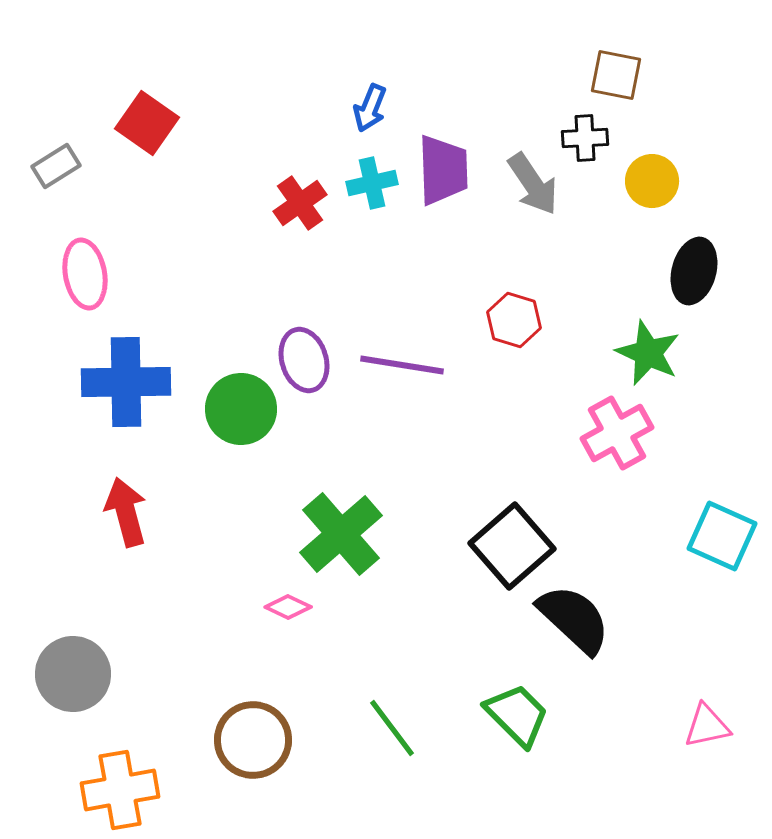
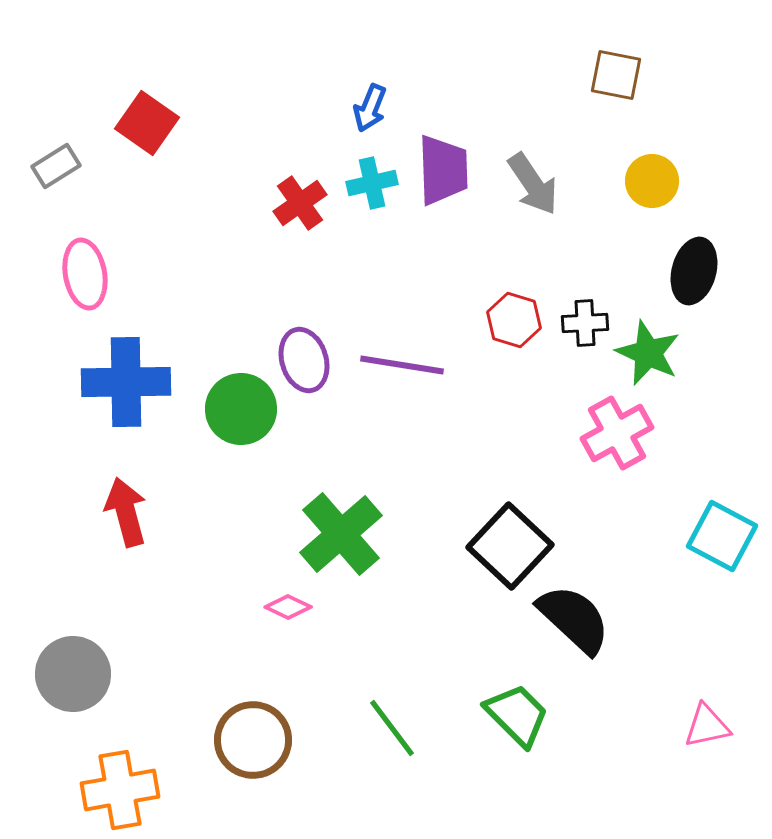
black cross: moved 185 px down
cyan square: rotated 4 degrees clockwise
black square: moved 2 px left; rotated 6 degrees counterclockwise
